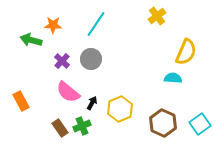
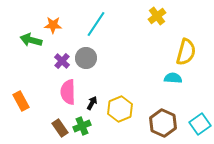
yellow semicircle: rotated 8 degrees counterclockwise
gray circle: moved 5 px left, 1 px up
pink semicircle: rotated 50 degrees clockwise
